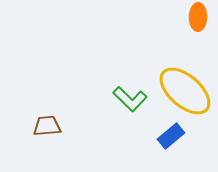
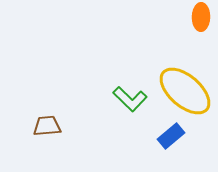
orange ellipse: moved 3 px right
